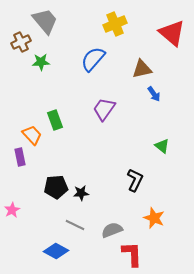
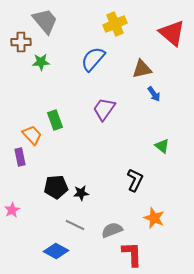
brown cross: rotated 24 degrees clockwise
